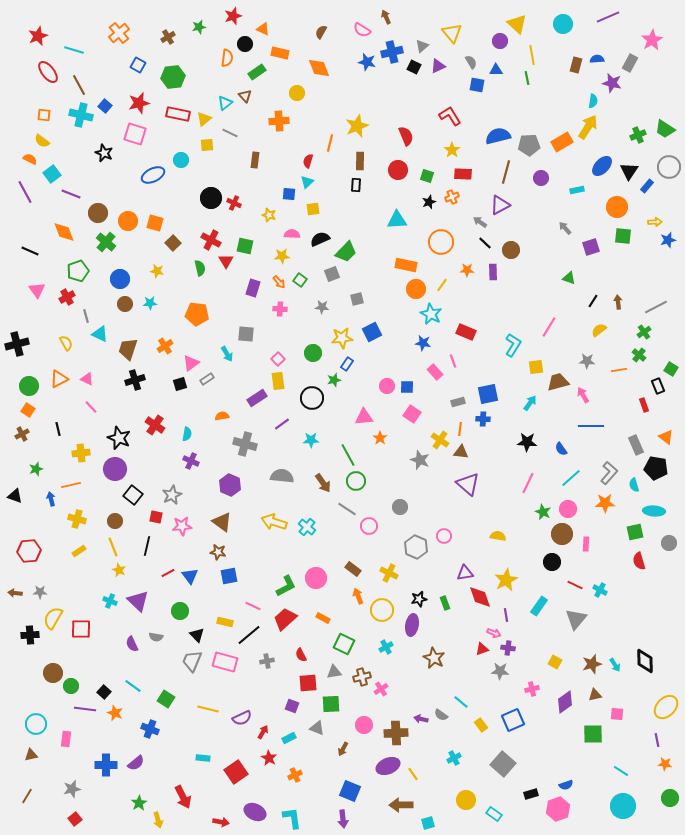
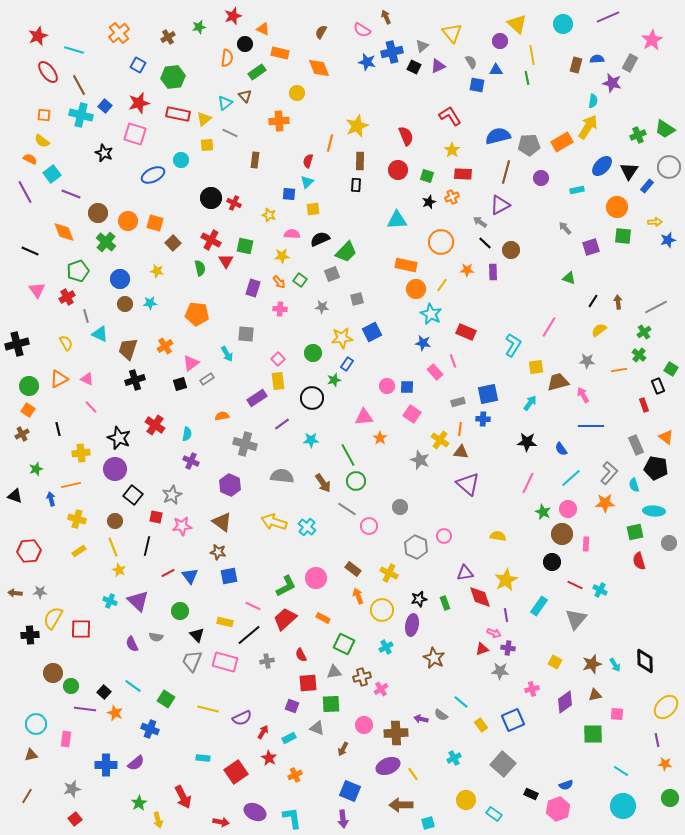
black rectangle at (531, 794): rotated 40 degrees clockwise
